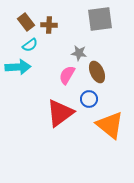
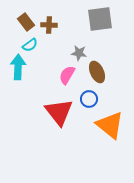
cyan arrow: rotated 85 degrees counterclockwise
red triangle: moved 1 px left, 1 px up; rotated 32 degrees counterclockwise
